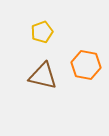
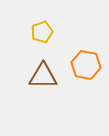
brown triangle: rotated 12 degrees counterclockwise
